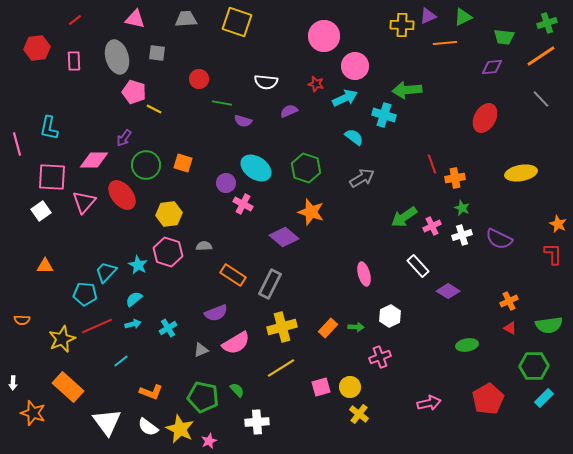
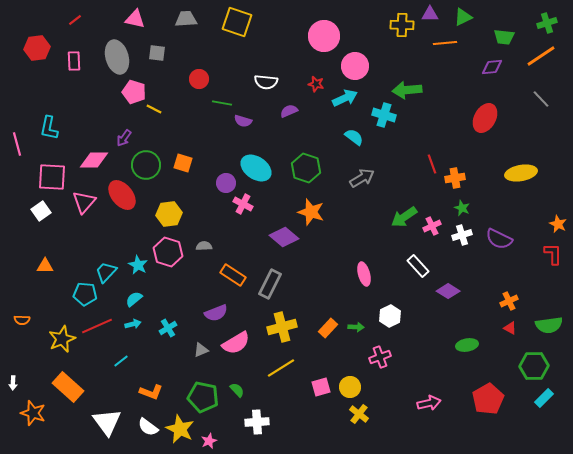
purple triangle at (428, 16): moved 2 px right, 2 px up; rotated 24 degrees clockwise
